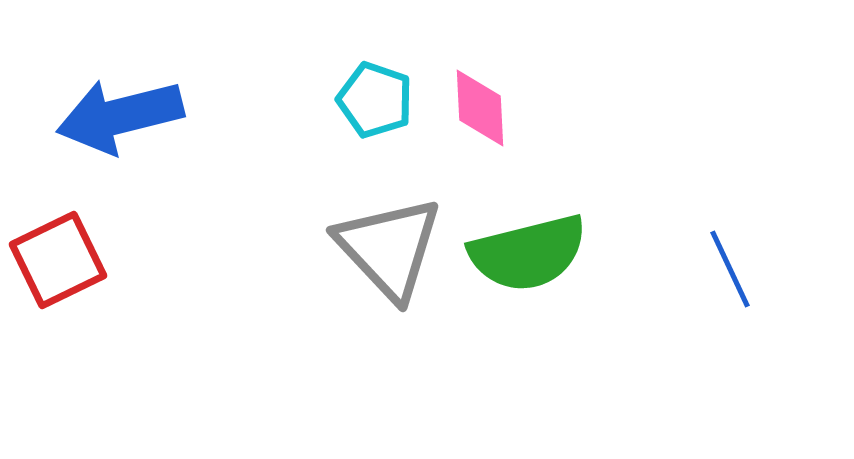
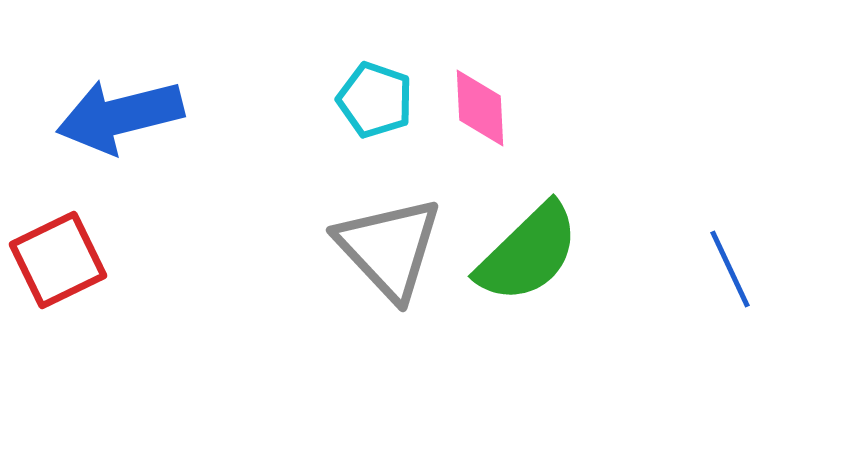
green semicircle: rotated 30 degrees counterclockwise
